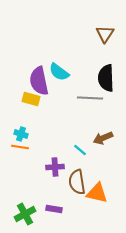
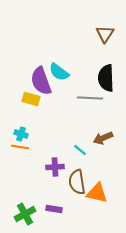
purple semicircle: moved 2 px right; rotated 8 degrees counterclockwise
